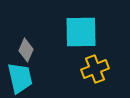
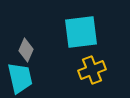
cyan square: rotated 6 degrees counterclockwise
yellow cross: moved 3 px left, 1 px down
